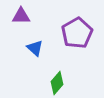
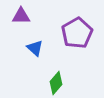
green diamond: moved 1 px left
